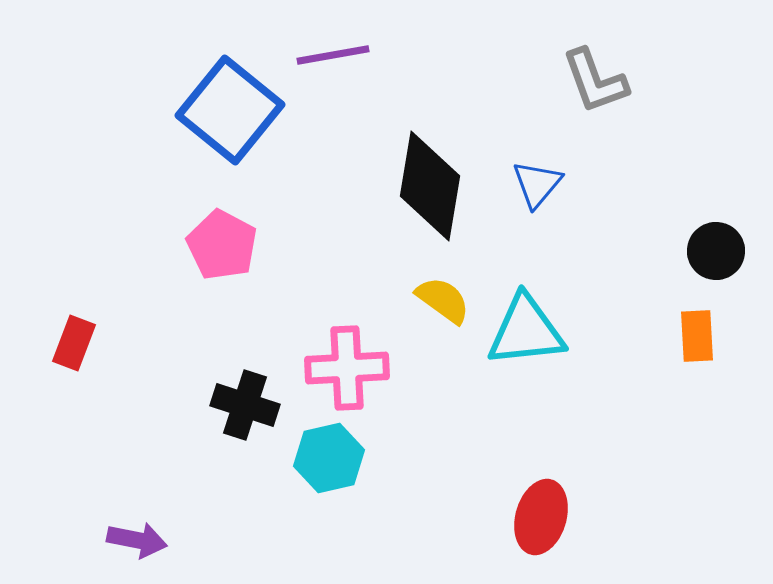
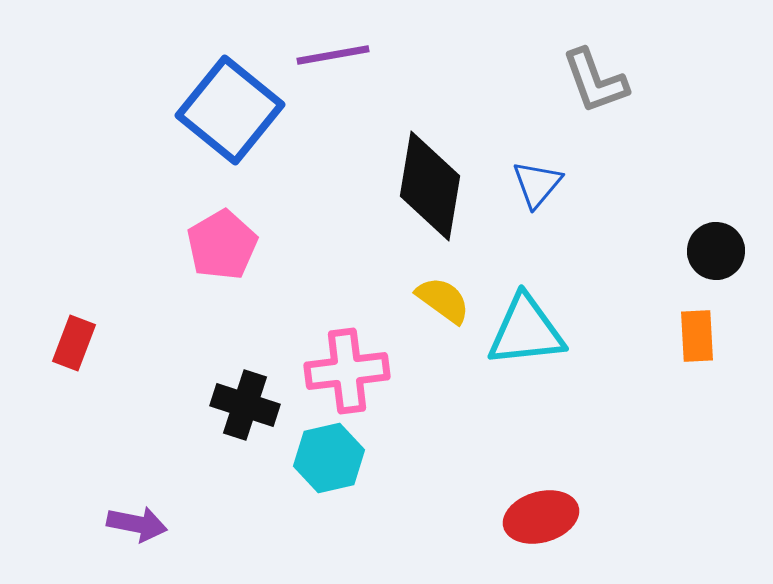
pink pentagon: rotated 14 degrees clockwise
pink cross: moved 3 px down; rotated 4 degrees counterclockwise
red ellipse: rotated 58 degrees clockwise
purple arrow: moved 16 px up
